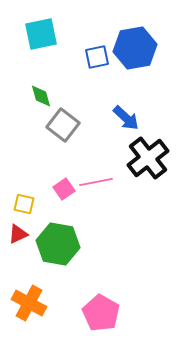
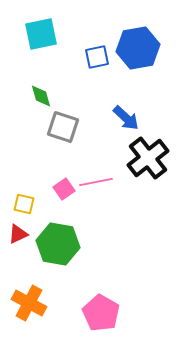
blue hexagon: moved 3 px right
gray square: moved 2 px down; rotated 20 degrees counterclockwise
